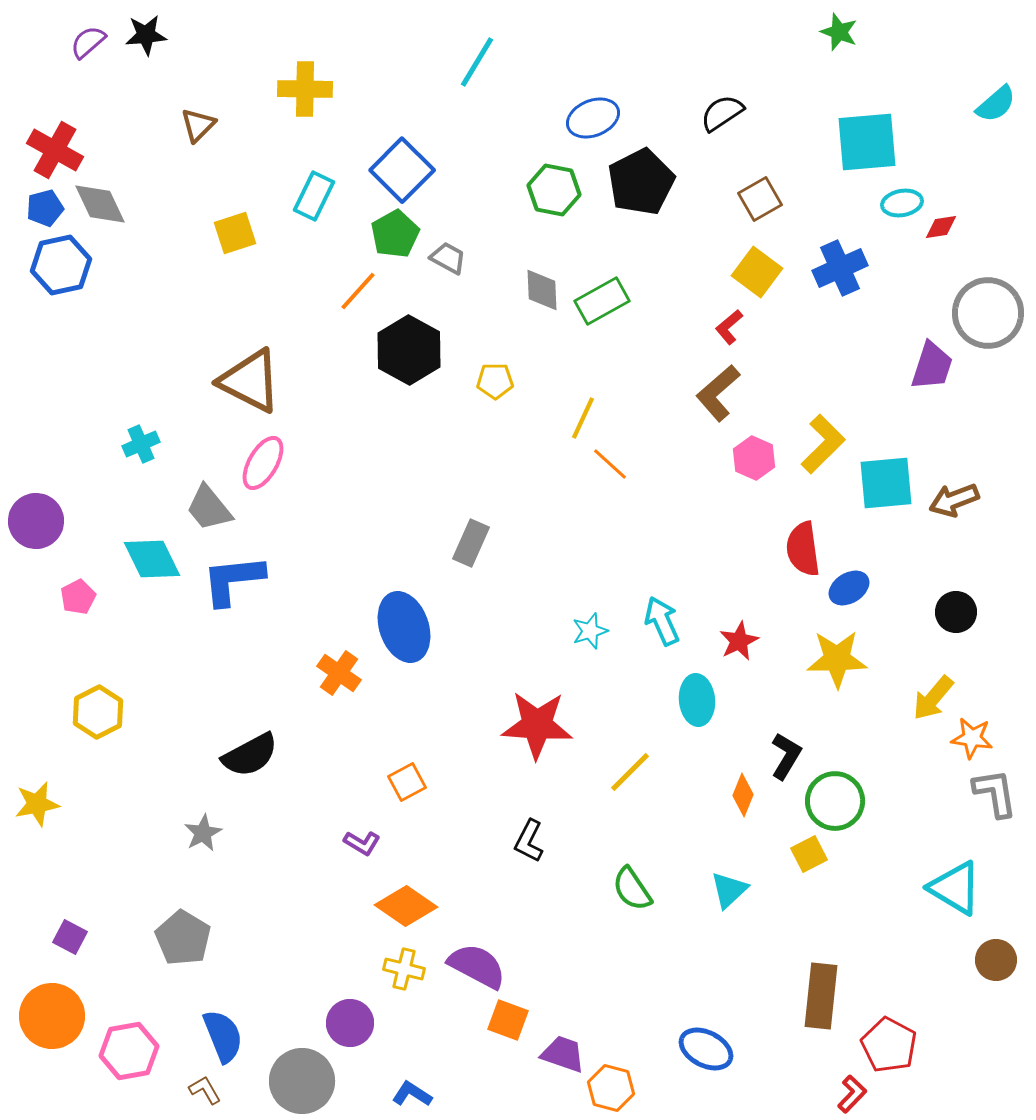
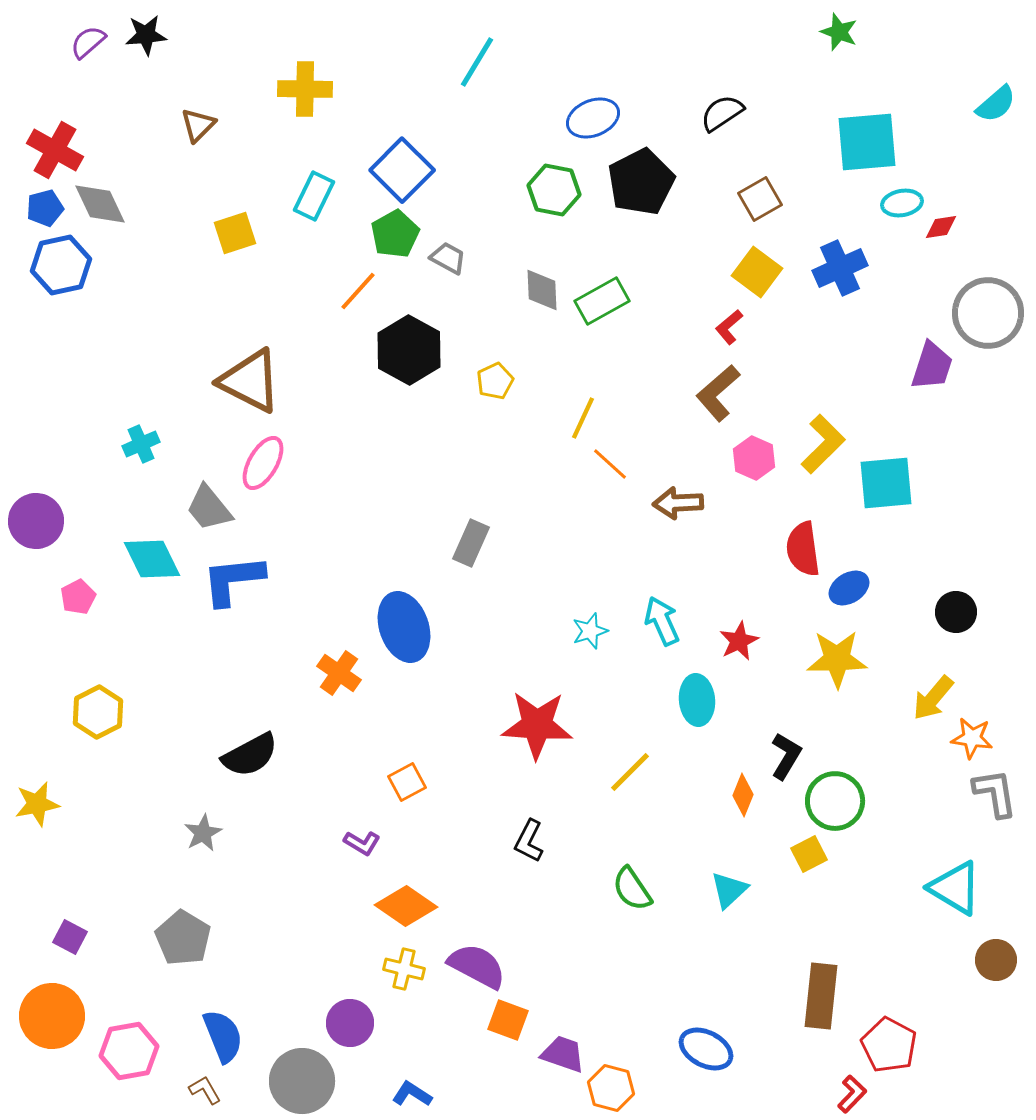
yellow pentagon at (495, 381): rotated 24 degrees counterclockwise
brown arrow at (954, 500): moved 276 px left, 3 px down; rotated 18 degrees clockwise
